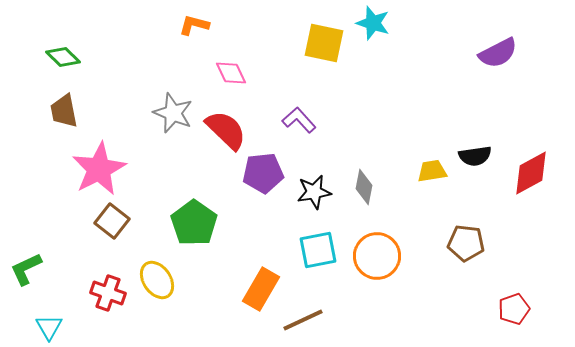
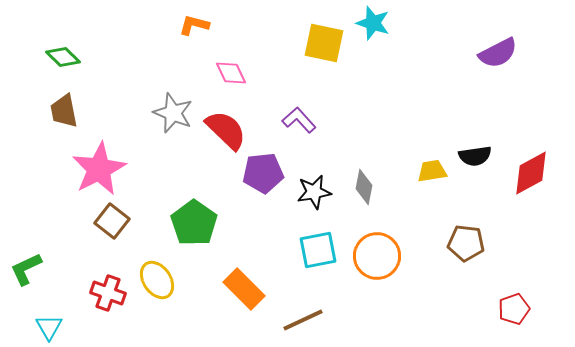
orange rectangle: moved 17 px left; rotated 75 degrees counterclockwise
